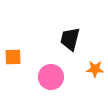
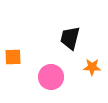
black trapezoid: moved 1 px up
orange star: moved 3 px left, 2 px up
